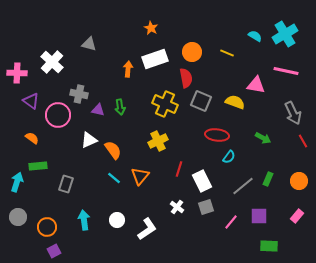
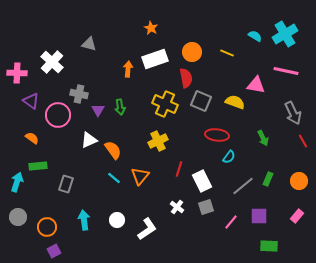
purple triangle at (98, 110): rotated 48 degrees clockwise
green arrow at (263, 138): rotated 35 degrees clockwise
